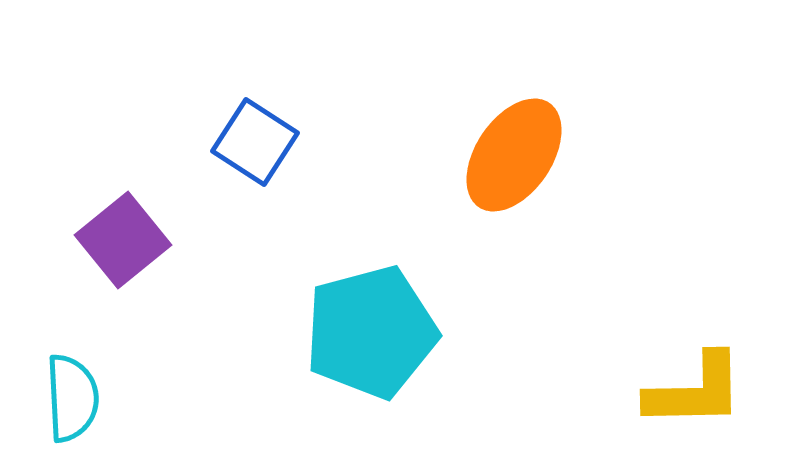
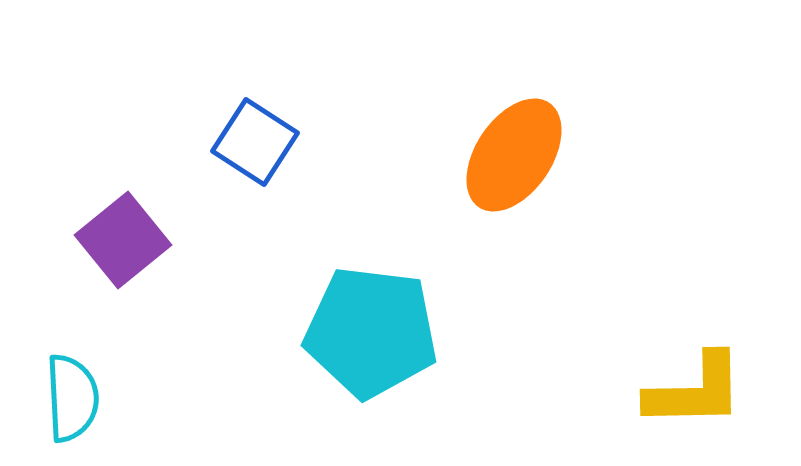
cyan pentagon: rotated 22 degrees clockwise
